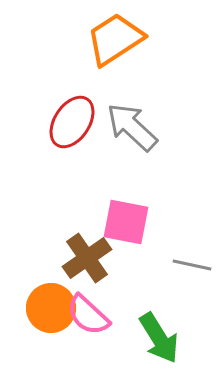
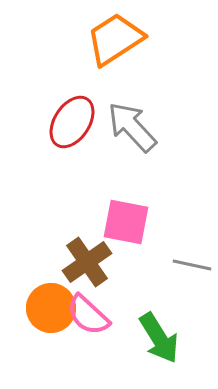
gray arrow: rotated 4 degrees clockwise
brown cross: moved 4 px down
